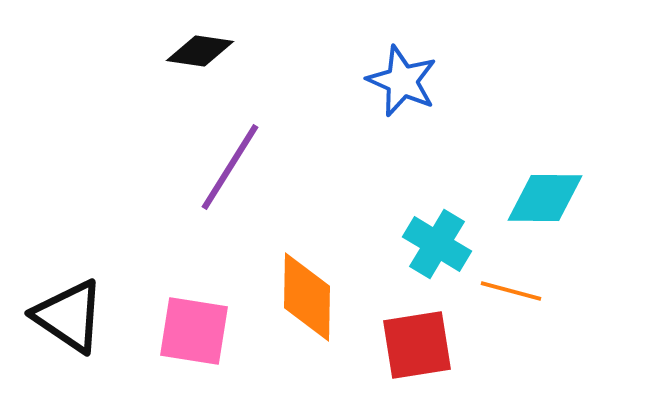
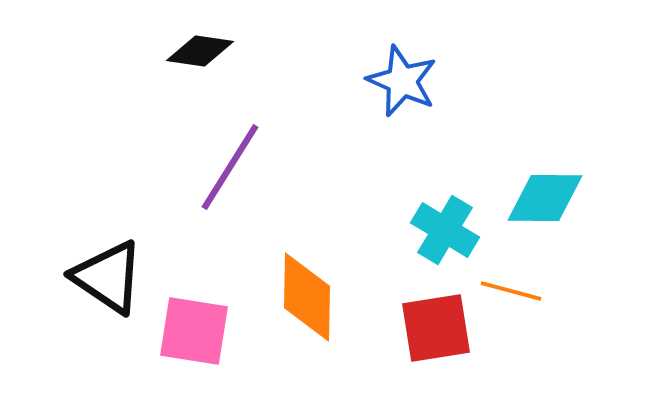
cyan cross: moved 8 px right, 14 px up
black triangle: moved 39 px right, 39 px up
red square: moved 19 px right, 17 px up
